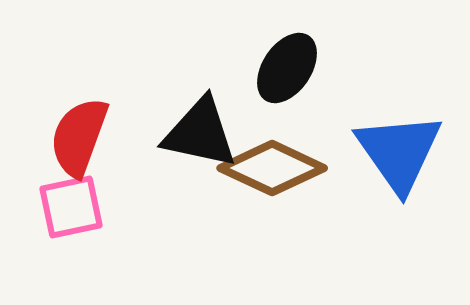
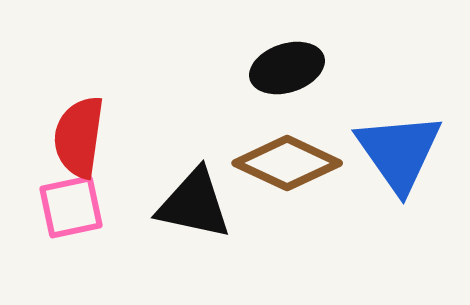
black ellipse: rotated 38 degrees clockwise
black triangle: moved 6 px left, 71 px down
red semicircle: rotated 12 degrees counterclockwise
brown diamond: moved 15 px right, 5 px up
